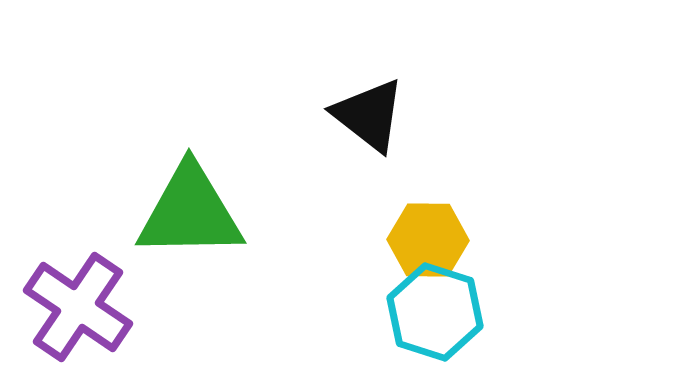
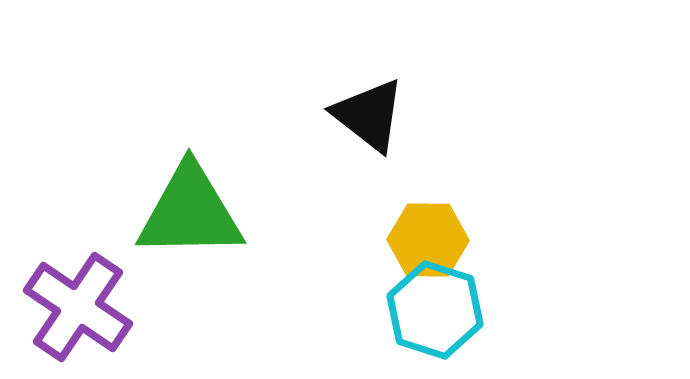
cyan hexagon: moved 2 px up
